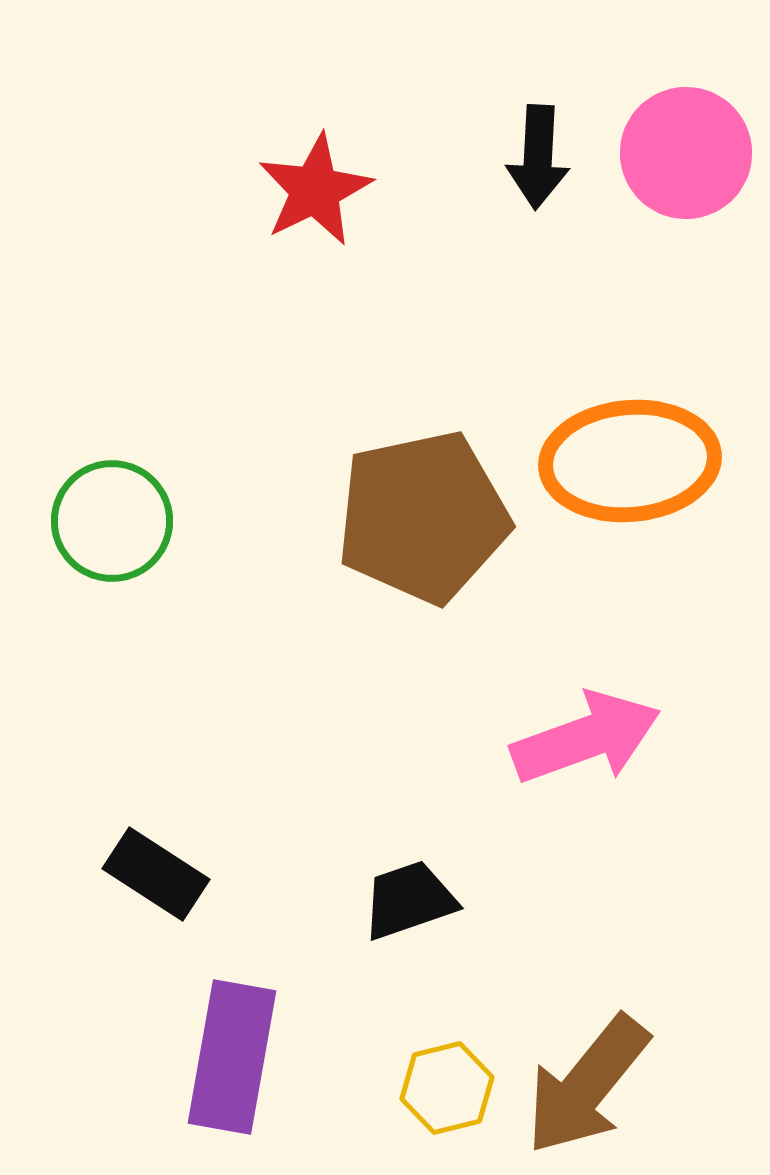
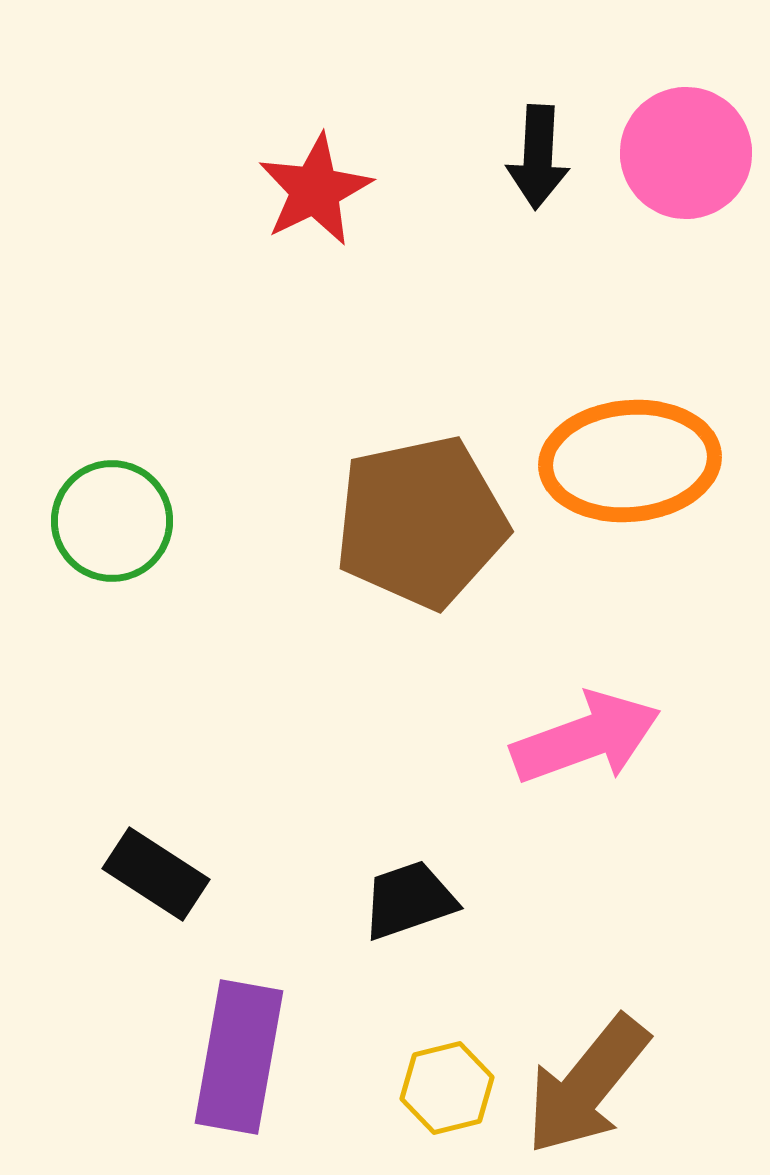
brown pentagon: moved 2 px left, 5 px down
purple rectangle: moved 7 px right
